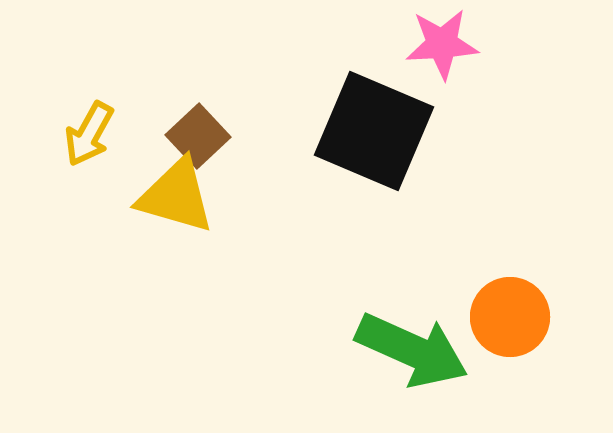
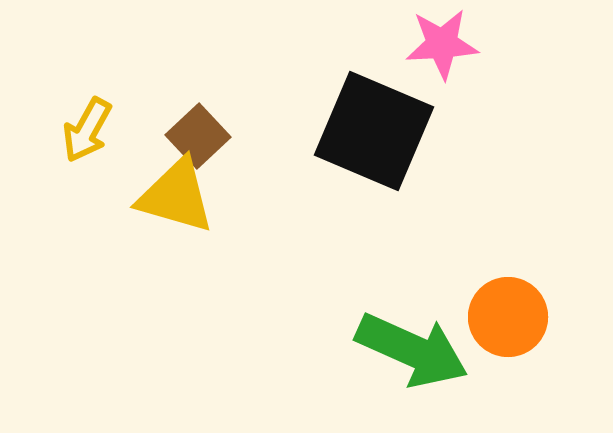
yellow arrow: moved 2 px left, 4 px up
orange circle: moved 2 px left
